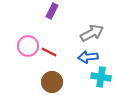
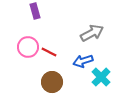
purple rectangle: moved 17 px left; rotated 42 degrees counterclockwise
pink circle: moved 1 px down
blue arrow: moved 5 px left, 4 px down; rotated 12 degrees counterclockwise
cyan cross: rotated 36 degrees clockwise
